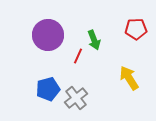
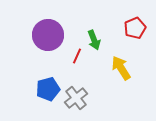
red pentagon: moved 1 px left, 1 px up; rotated 20 degrees counterclockwise
red line: moved 1 px left
yellow arrow: moved 8 px left, 10 px up
